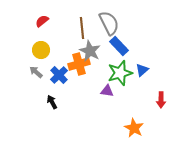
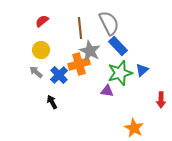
brown line: moved 2 px left
blue rectangle: moved 1 px left
